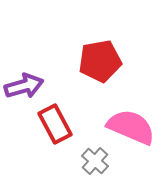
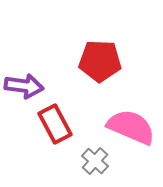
red pentagon: rotated 12 degrees clockwise
purple arrow: rotated 24 degrees clockwise
